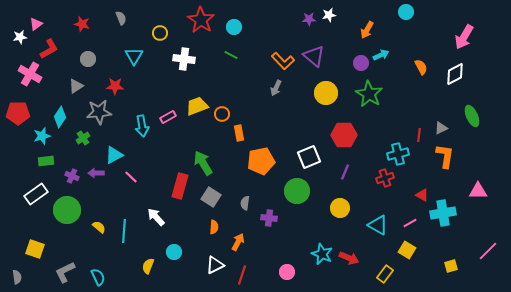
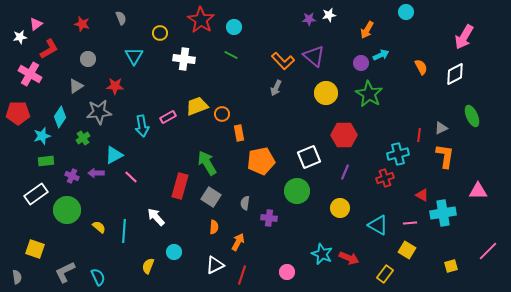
green arrow at (203, 163): moved 4 px right
pink line at (410, 223): rotated 24 degrees clockwise
